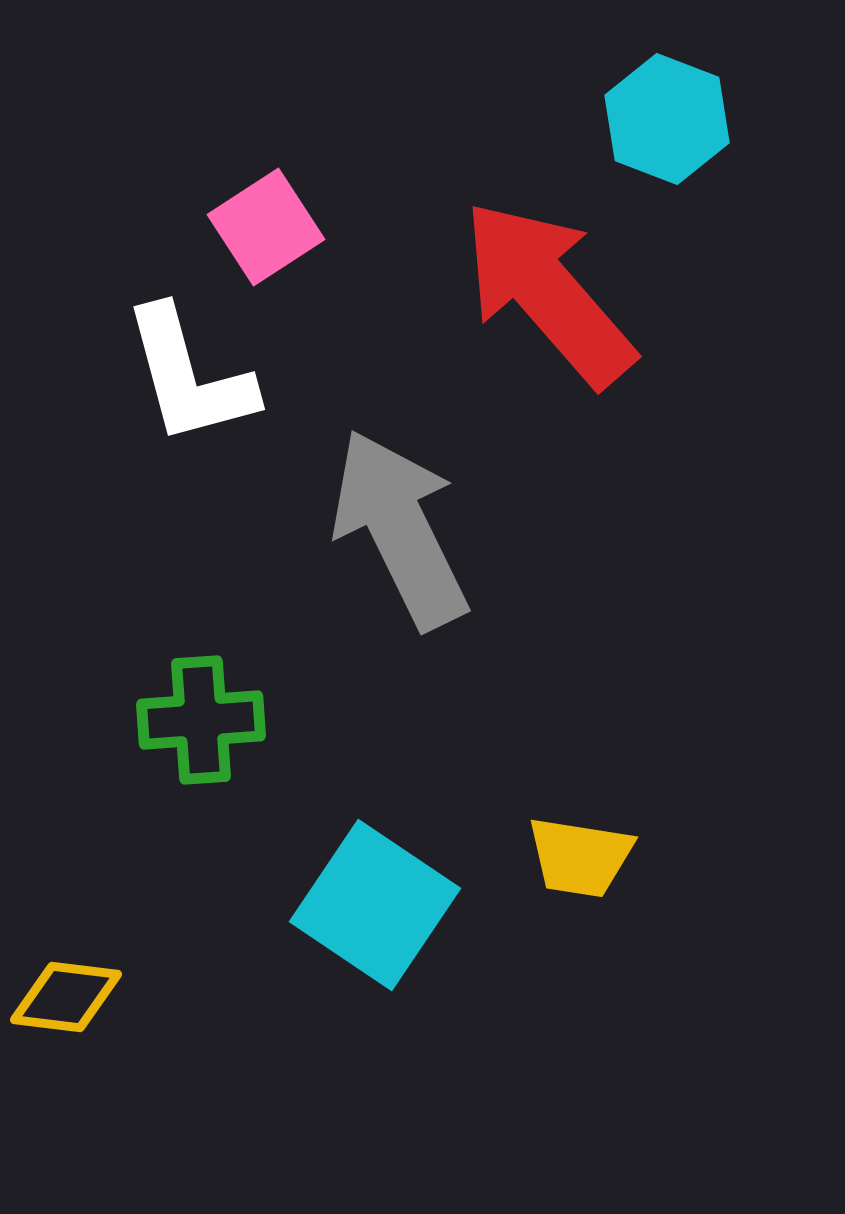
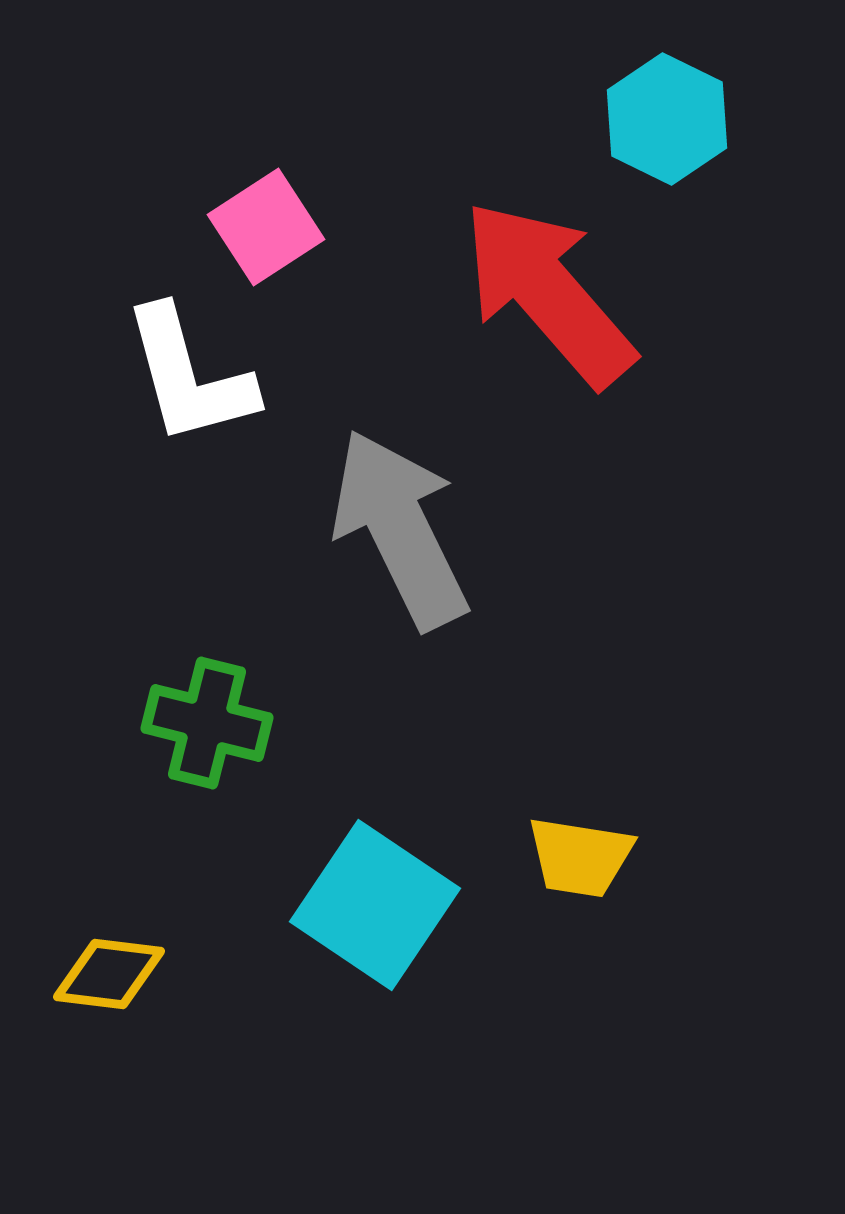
cyan hexagon: rotated 5 degrees clockwise
green cross: moved 6 px right, 3 px down; rotated 18 degrees clockwise
yellow diamond: moved 43 px right, 23 px up
